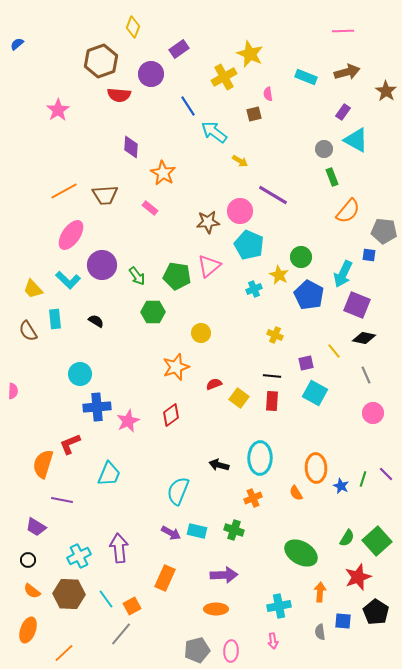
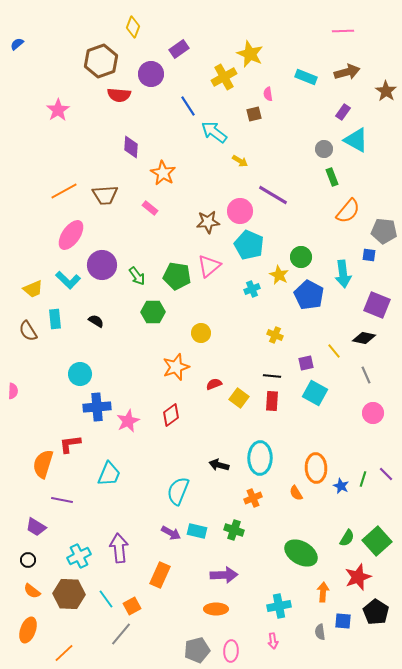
cyan arrow at (343, 274): rotated 32 degrees counterclockwise
yellow trapezoid at (33, 289): rotated 70 degrees counterclockwise
cyan cross at (254, 289): moved 2 px left
purple square at (357, 305): moved 20 px right
red L-shape at (70, 444): rotated 15 degrees clockwise
orange rectangle at (165, 578): moved 5 px left, 3 px up
orange arrow at (320, 592): moved 3 px right
